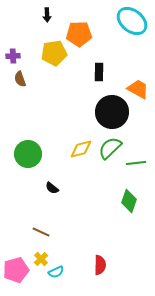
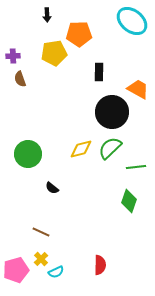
green line: moved 4 px down
